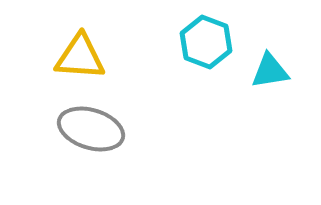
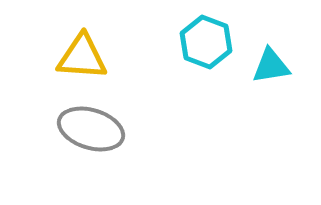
yellow triangle: moved 2 px right
cyan triangle: moved 1 px right, 5 px up
